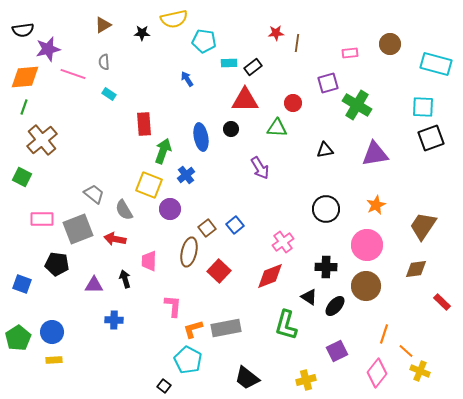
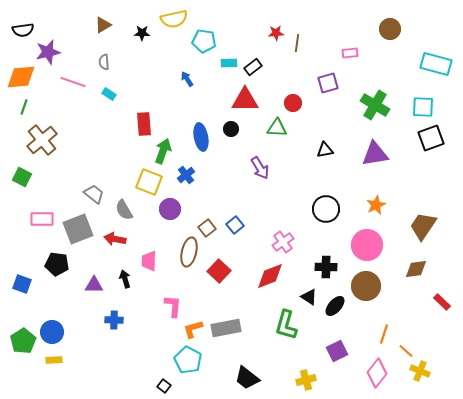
brown circle at (390, 44): moved 15 px up
purple star at (48, 49): moved 3 px down
pink line at (73, 74): moved 8 px down
orange diamond at (25, 77): moved 4 px left
green cross at (357, 105): moved 18 px right
yellow square at (149, 185): moved 3 px up
green pentagon at (18, 338): moved 5 px right, 3 px down
